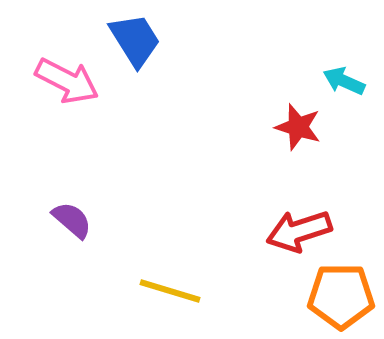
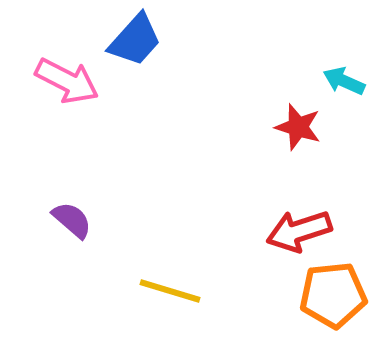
blue trapezoid: rotated 74 degrees clockwise
orange pentagon: moved 8 px left, 1 px up; rotated 6 degrees counterclockwise
